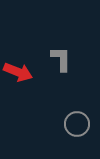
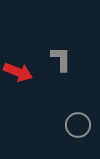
gray circle: moved 1 px right, 1 px down
